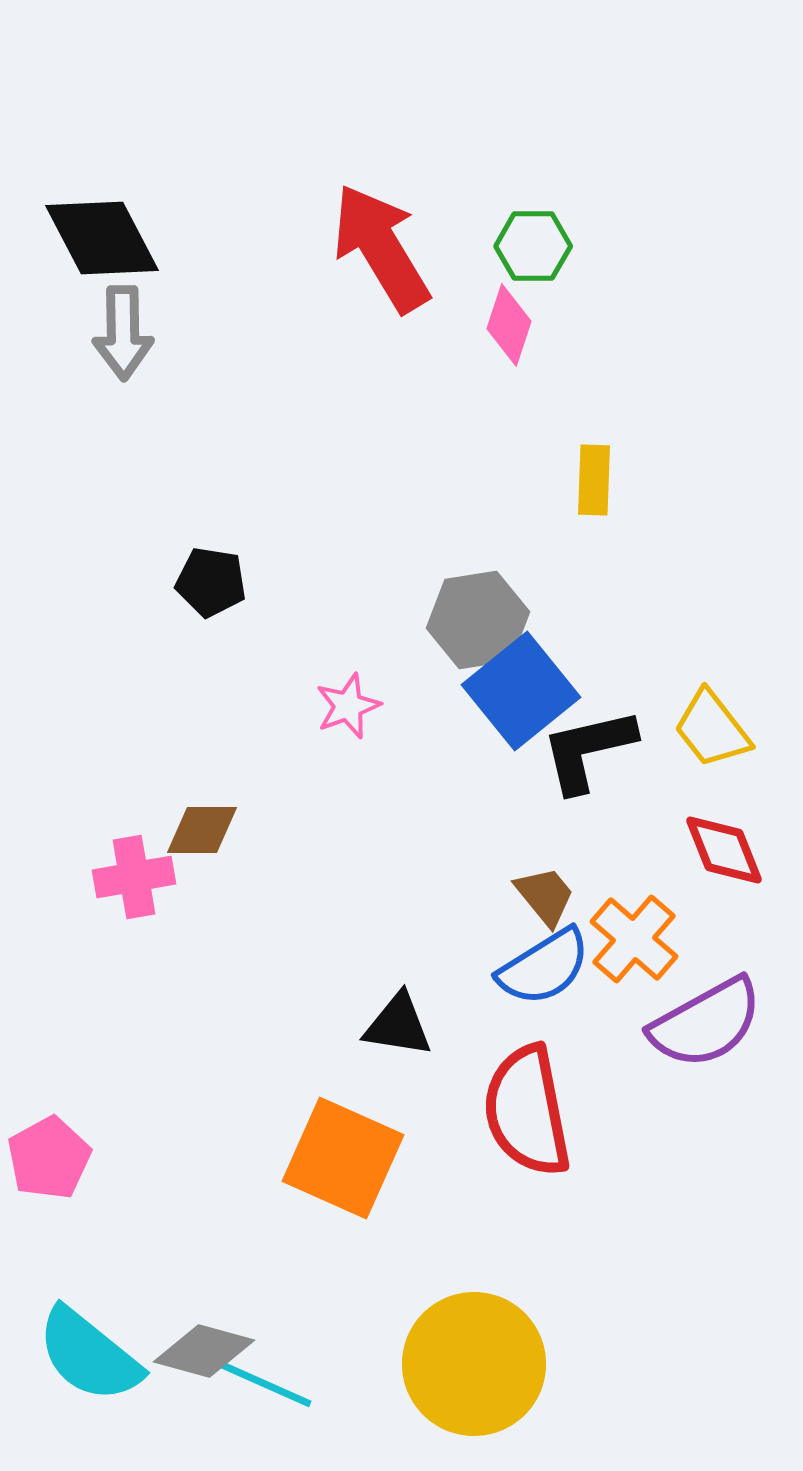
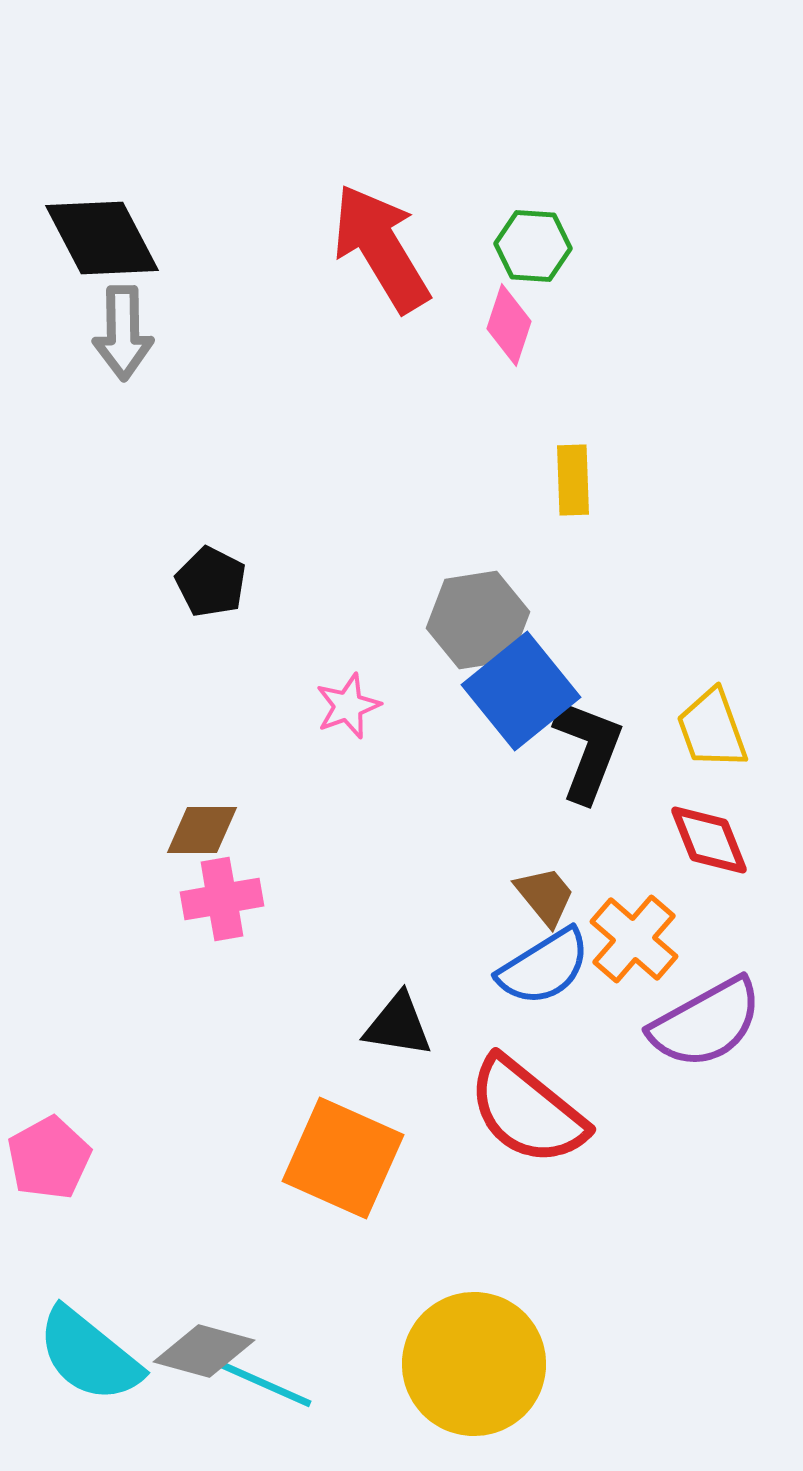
green hexagon: rotated 4 degrees clockwise
yellow rectangle: moved 21 px left; rotated 4 degrees counterclockwise
black pentagon: rotated 18 degrees clockwise
yellow trapezoid: rotated 18 degrees clockwise
black L-shape: rotated 124 degrees clockwise
red diamond: moved 15 px left, 10 px up
pink cross: moved 88 px right, 22 px down
red semicircle: rotated 40 degrees counterclockwise
